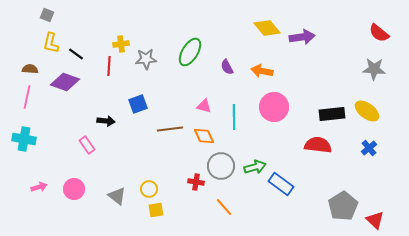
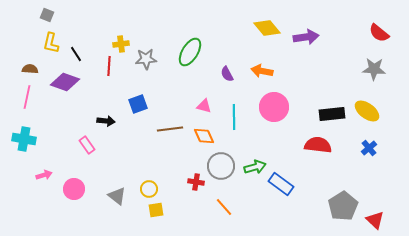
purple arrow at (302, 37): moved 4 px right
black line at (76, 54): rotated 21 degrees clockwise
purple semicircle at (227, 67): moved 7 px down
pink arrow at (39, 187): moved 5 px right, 12 px up
